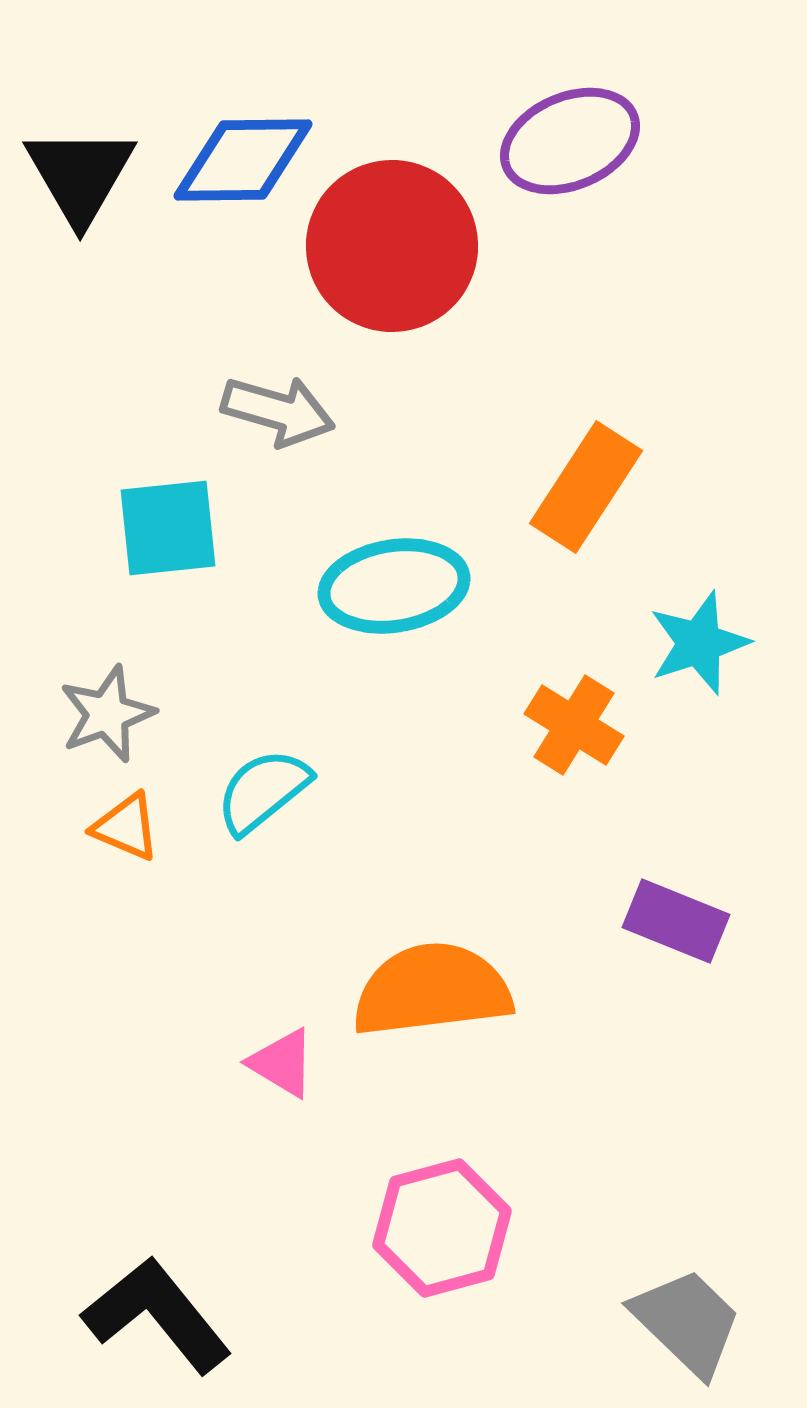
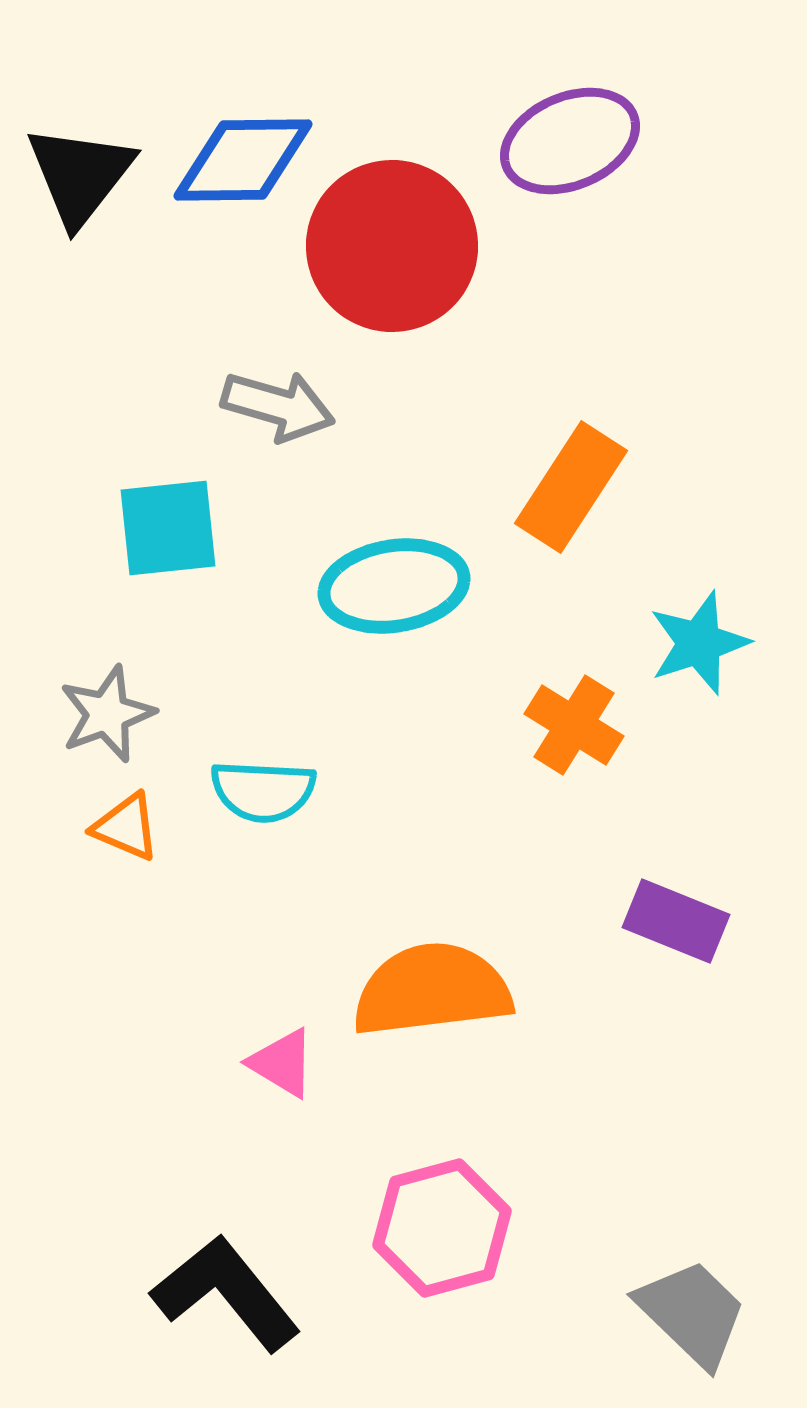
black triangle: rotated 8 degrees clockwise
gray arrow: moved 5 px up
orange rectangle: moved 15 px left
cyan semicircle: rotated 138 degrees counterclockwise
black L-shape: moved 69 px right, 22 px up
gray trapezoid: moved 5 px right, 9 px up
